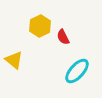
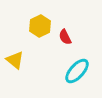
red semicircle: moved 2 px right
yellow triangle: moved 1 px right
